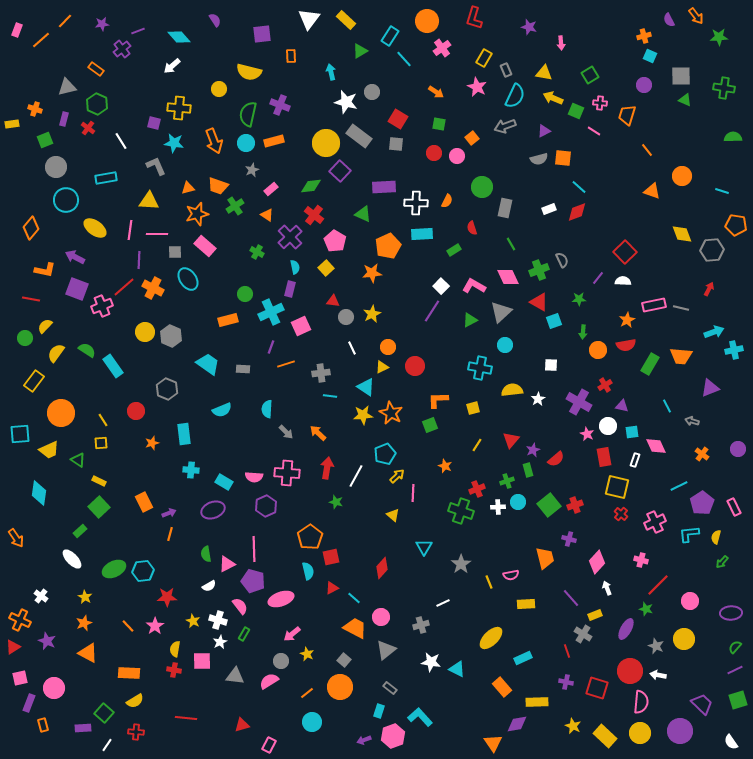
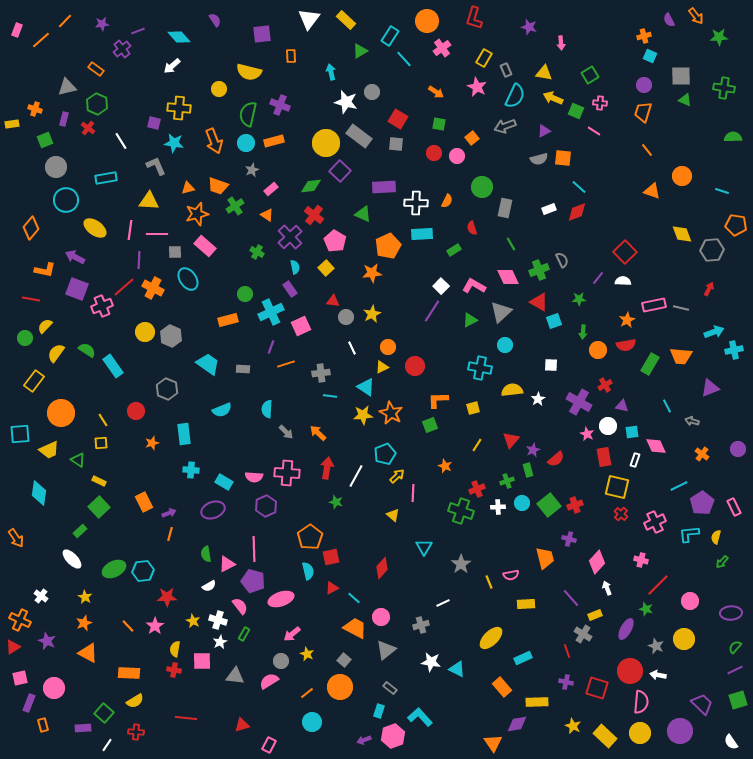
orange trapezoid at (627, 115): moved 16 px right, 3 px up
purple rectangle at (290, 289): rotated 49 degrees counterclockwise
cyan circle at (518, 502): moved 4 px right, 1 px down
